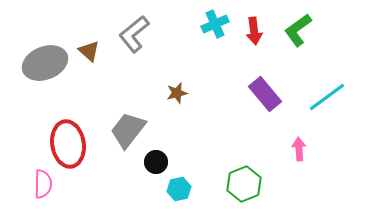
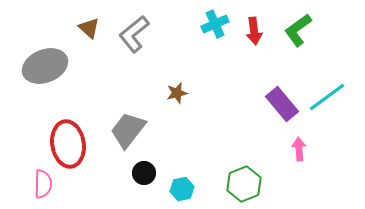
brown triangle: moved 23 px up
gray ellipse: moved 3 px down
purple rectangle: moved 17 px right, 10 px down
black circle: moved 12 px left, 11 px down
cyan hexagon: moved 3 px right
